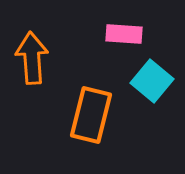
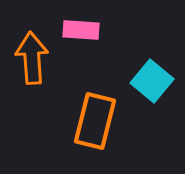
pink rectangle: moved 43 px left, 4 px up
orange rectangle: moved 4 px right, 6 px down
